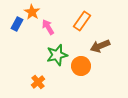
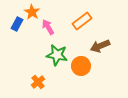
orange rectangle: rotated 18 degrees clockwise
green star: rotated 25 degrees clockwise
